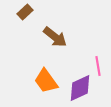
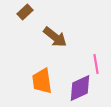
pink line: moved 2 px left, 2 px up
orange trapezoid: moved 4 px left; rotated 28 degrees clockwise
